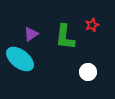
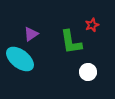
green L-shape: moved 6 px right, 5 px down; rotated 16 degrees counterclockwise
